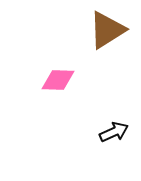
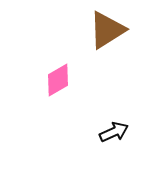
pink diamond: rotated 32 degrees counterclockwise
